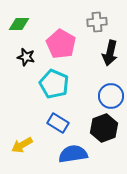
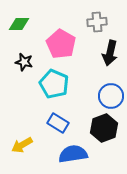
black star: moved 2 px left, 5 px down
